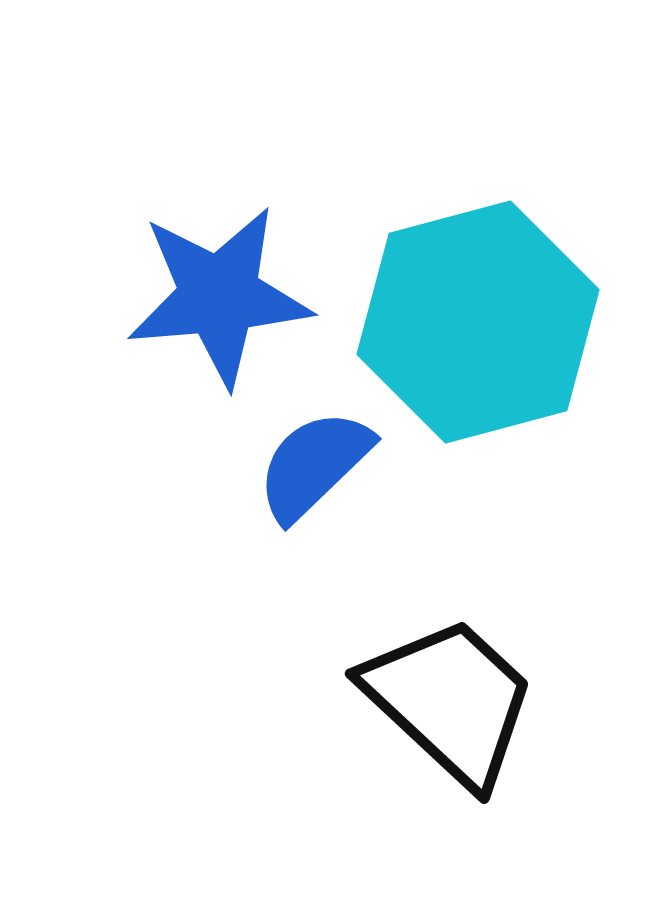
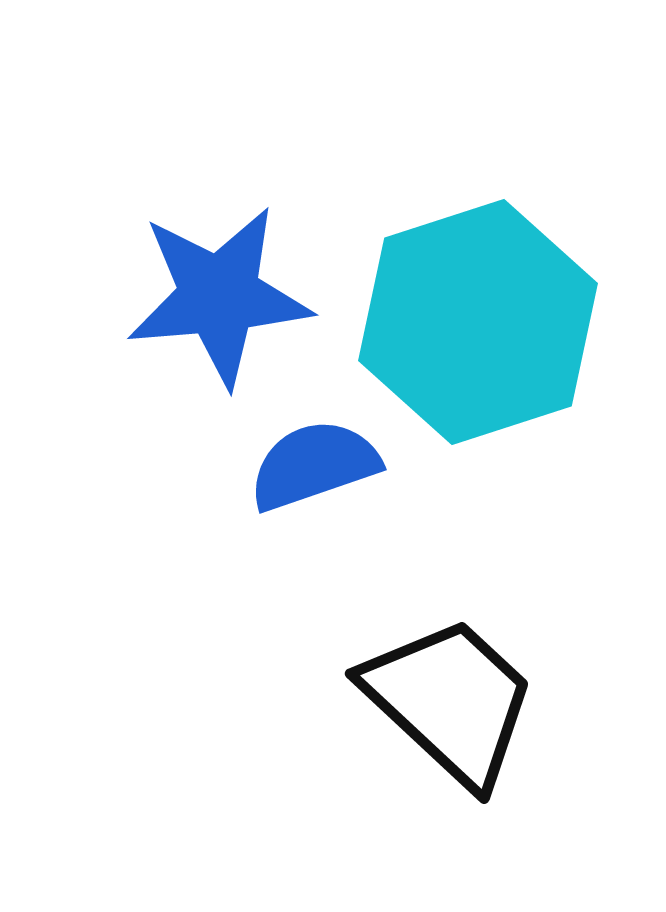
cyan hexagon: rotated 3 degrees counterclockwise
blue semicircle: rotated 25 degrees clockwise
